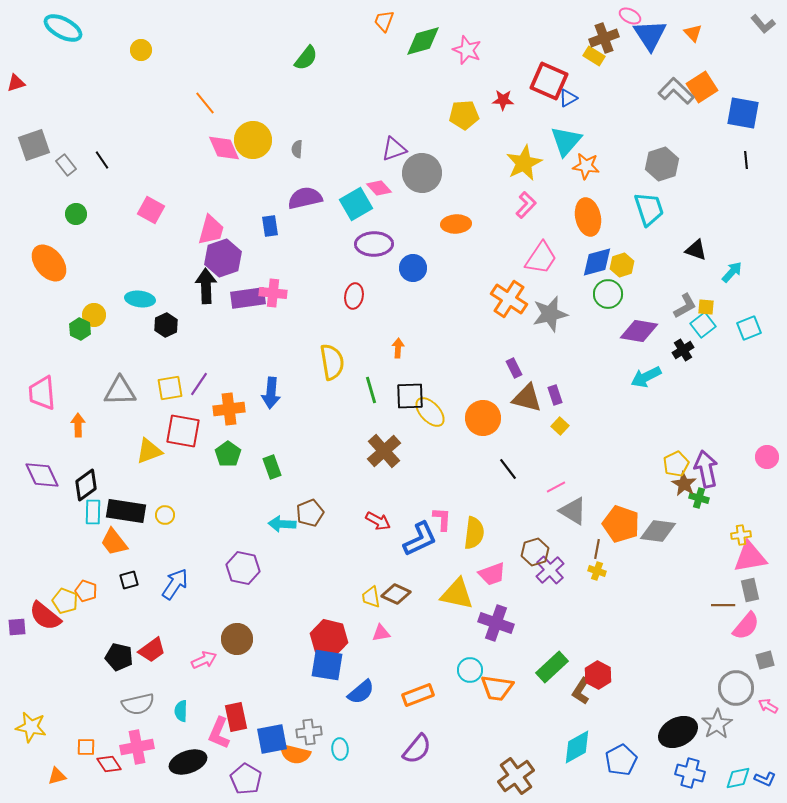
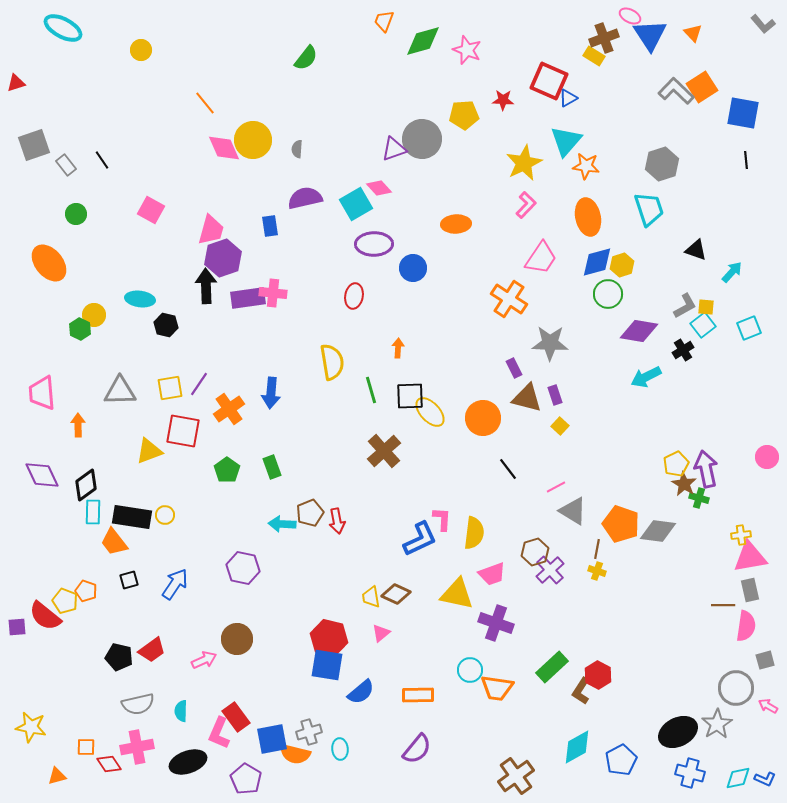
gray circle at (422, 173): moved 34 px up
gray star at (550, 314): moved 29 px down; rotated 15 degrees clockwise
black hexagon at (166, 325): rotated 20 degrees counterclockwise
orange cross at (229, 409): rotated 28 degrees counterclockwise
green pentagon at (228, 454): moved 1 px left, 16 px down
black rectangle at (126, 511): moved 6 px right, 6 px down
red arrow at (378, 521): moved 41 px left; rotated 50 degrees clockwise
pink semicircle at (746, 626): rotated 32 degrees counterclockwise
pink triangle at (381, 633): rotated 30 degrees counterclockwise
orange rectangle at (418, 695): rotated 20 degrees clockwise
red rectangle at (236, 717): rotated 24 degrees counterclockwise
gray cross at (309, 732): rotated 10 degrees counterclockwise
